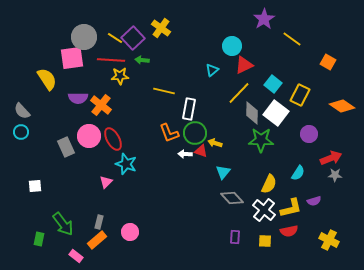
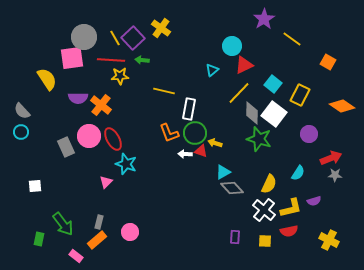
yellow line at (115, 38): rotated 28 degrees clockwise
white square at (276, 113): moved 2 px left, 1 px down
green star at (261, 140): moved 2 px left, 1 px up; rotated 15 degrees clockwise
cyan triangle at (223, 172): rotated 21 degrees clockwise
gray diamond at (232, 198): moved 10 px up
